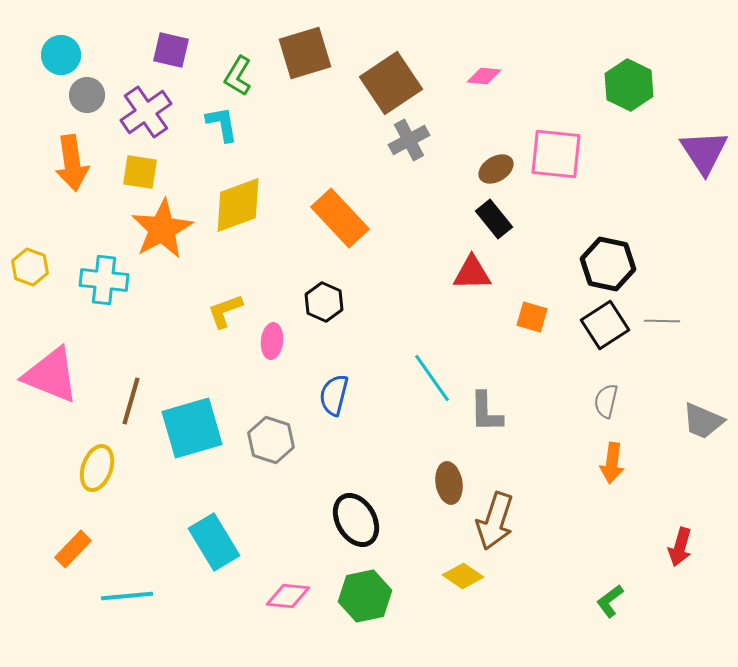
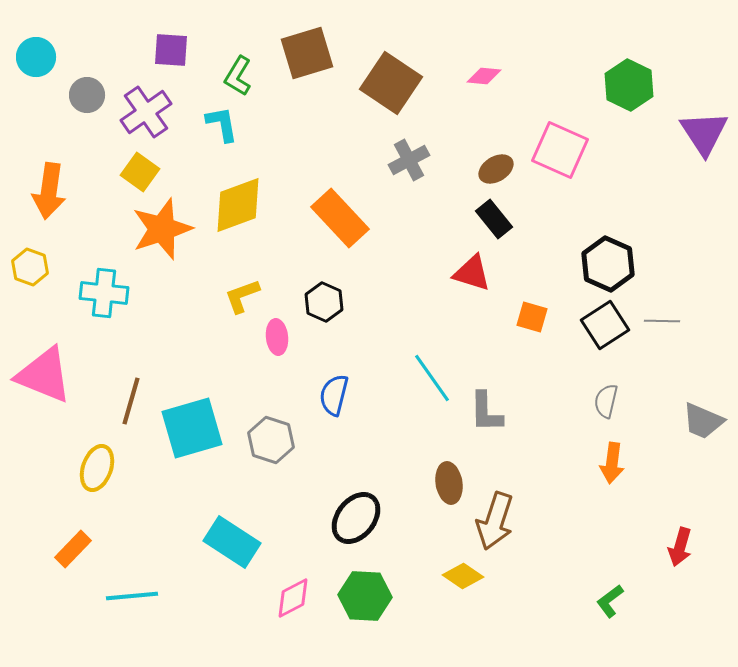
purple square at (171, 50): rotated 9 degrees counterclockwise
brown square at (305, 53): moved 2 px right
cyan circle at (61, 55): moved 25 px left, 2 px down
brown square at (391, 83): rotated 22 degrees counterclockwise
gray cross at (409, 140): moved 20 px down
purple triangle at (704, 152): moved 19 px up
pink square at (556, 154): moved 4 px right, 4 px up; rotated 18 degrees clockwise
orange arrow at (72, 163): moved 23 px left, 28 px down; rotated 16 degrees clockwise
yellow square at (140, 172): rotated 27 degrees clockwise
orange star at (162, 229): rotated 10 degrees clockwise
black hexagon at (608, 264): rotated 12 degrees clockwise
red triangle at (472, 273): rotated 18 degrees clockwise
cyan cross at (104, 280): moved 13 px down
yellow L-shape at (225, 311): moved 17 px right, 15 px up
pink ellipse at (272, 341): moved 5 px right, 4 px up; rotated 12 degrees counterclockwise
pink triangle at (51, 375): moved 7 px left
black ellipse at (356, 520): moved 2 px up; rotated 68 degrees clockwise
cyan rectangle at (214, 542): moved 18 px right; rotated 26 degrees counterclockwise
cyan line at (127, 596): moved 5 px right
pink diamond at (288, 596): moved 5 px right, 2 px down; rotated 33 degrees counterclockwise
green hexagon at (365, 596): rotated 15 degrees clockwise
